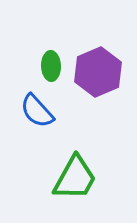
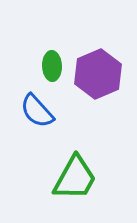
green ellipse: moved 1 px right
purple hexagon: moved 2 px down
